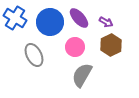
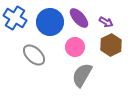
gray ellipse: rotated 20 degrees counterclockwise
